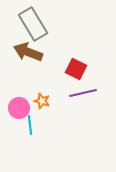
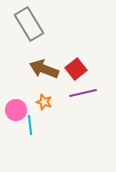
gray rectangle: moved 4 px left
brown arrow: moved 16 px right, 17 px down
red square: rotated 25 degrees clockwise
orange star: moved 2 px right, 1 px down
pink circle: moved 3 px left, 2 px down
